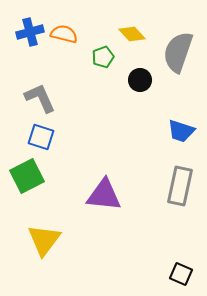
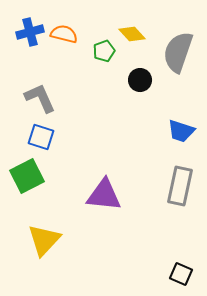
green pentagon: moved 1 px right, 6 px up
yellow triangle: rotated 6 degrees clockwise
